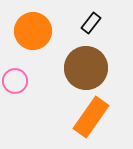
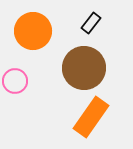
brown circle: moved 2 px left
